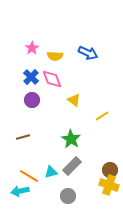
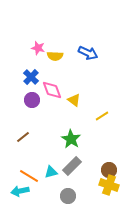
pink star: moved 6 px right; rotated 24 degrees counterclockwise
pink diamond: moved 11 px down
brown line: rotated 24 degrees counterclockwise
brown circle: moved 1 px left
